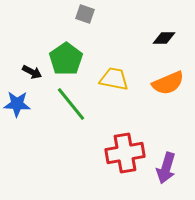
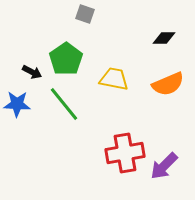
orange semicircle: moved 1 px down
green line: moved 7 px left
purple arrow: moved 2 px left, 2 px up; rotated 28 degrees clockwise
